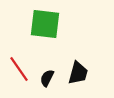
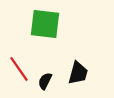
black semicircle: moved 2 px left, 3 px down
